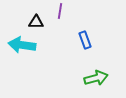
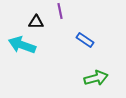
purple line: rotated 21 degrees counterclockwise
blue rectangle: rotated 36 degrees counterclockwise
cyan arrow: rotated 12 degrees clockwise
